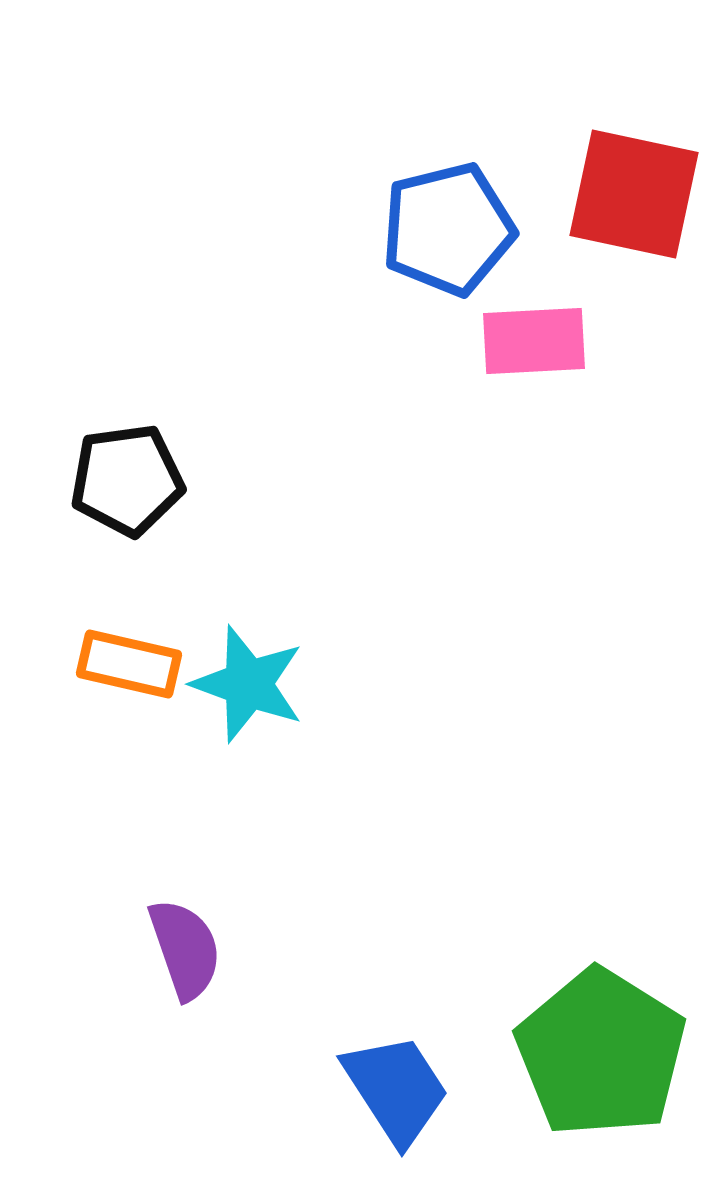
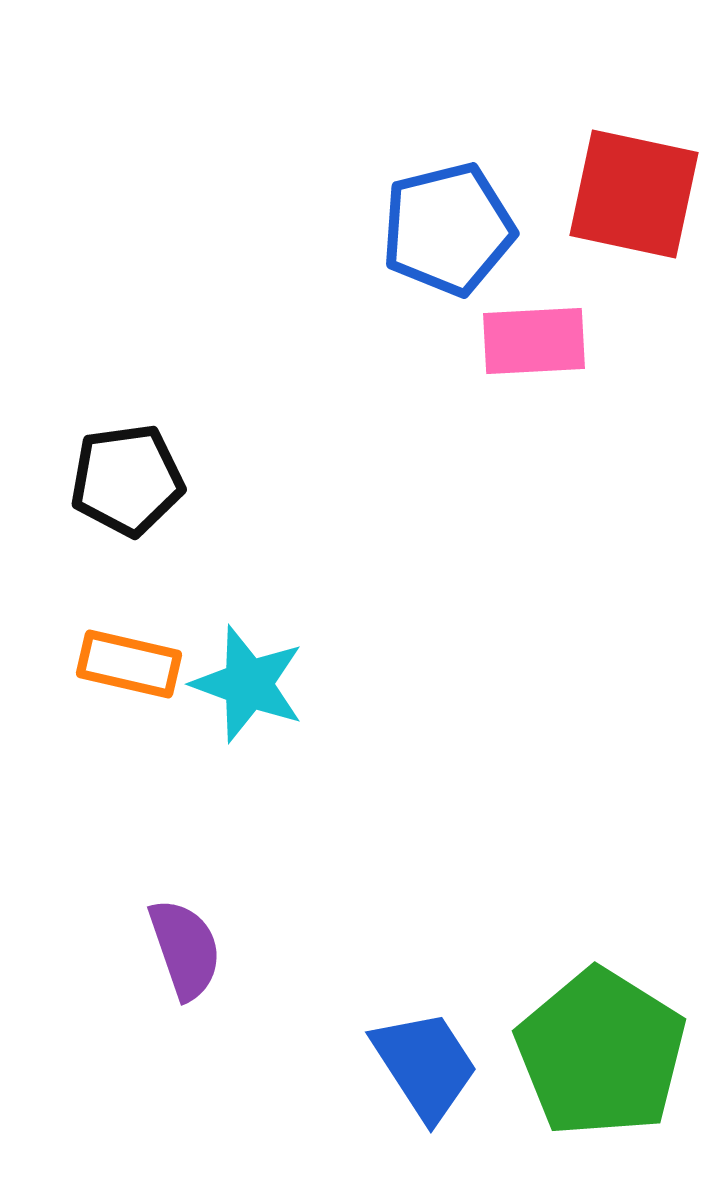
blue trapezoid: moved 29 px right, 24 px up
